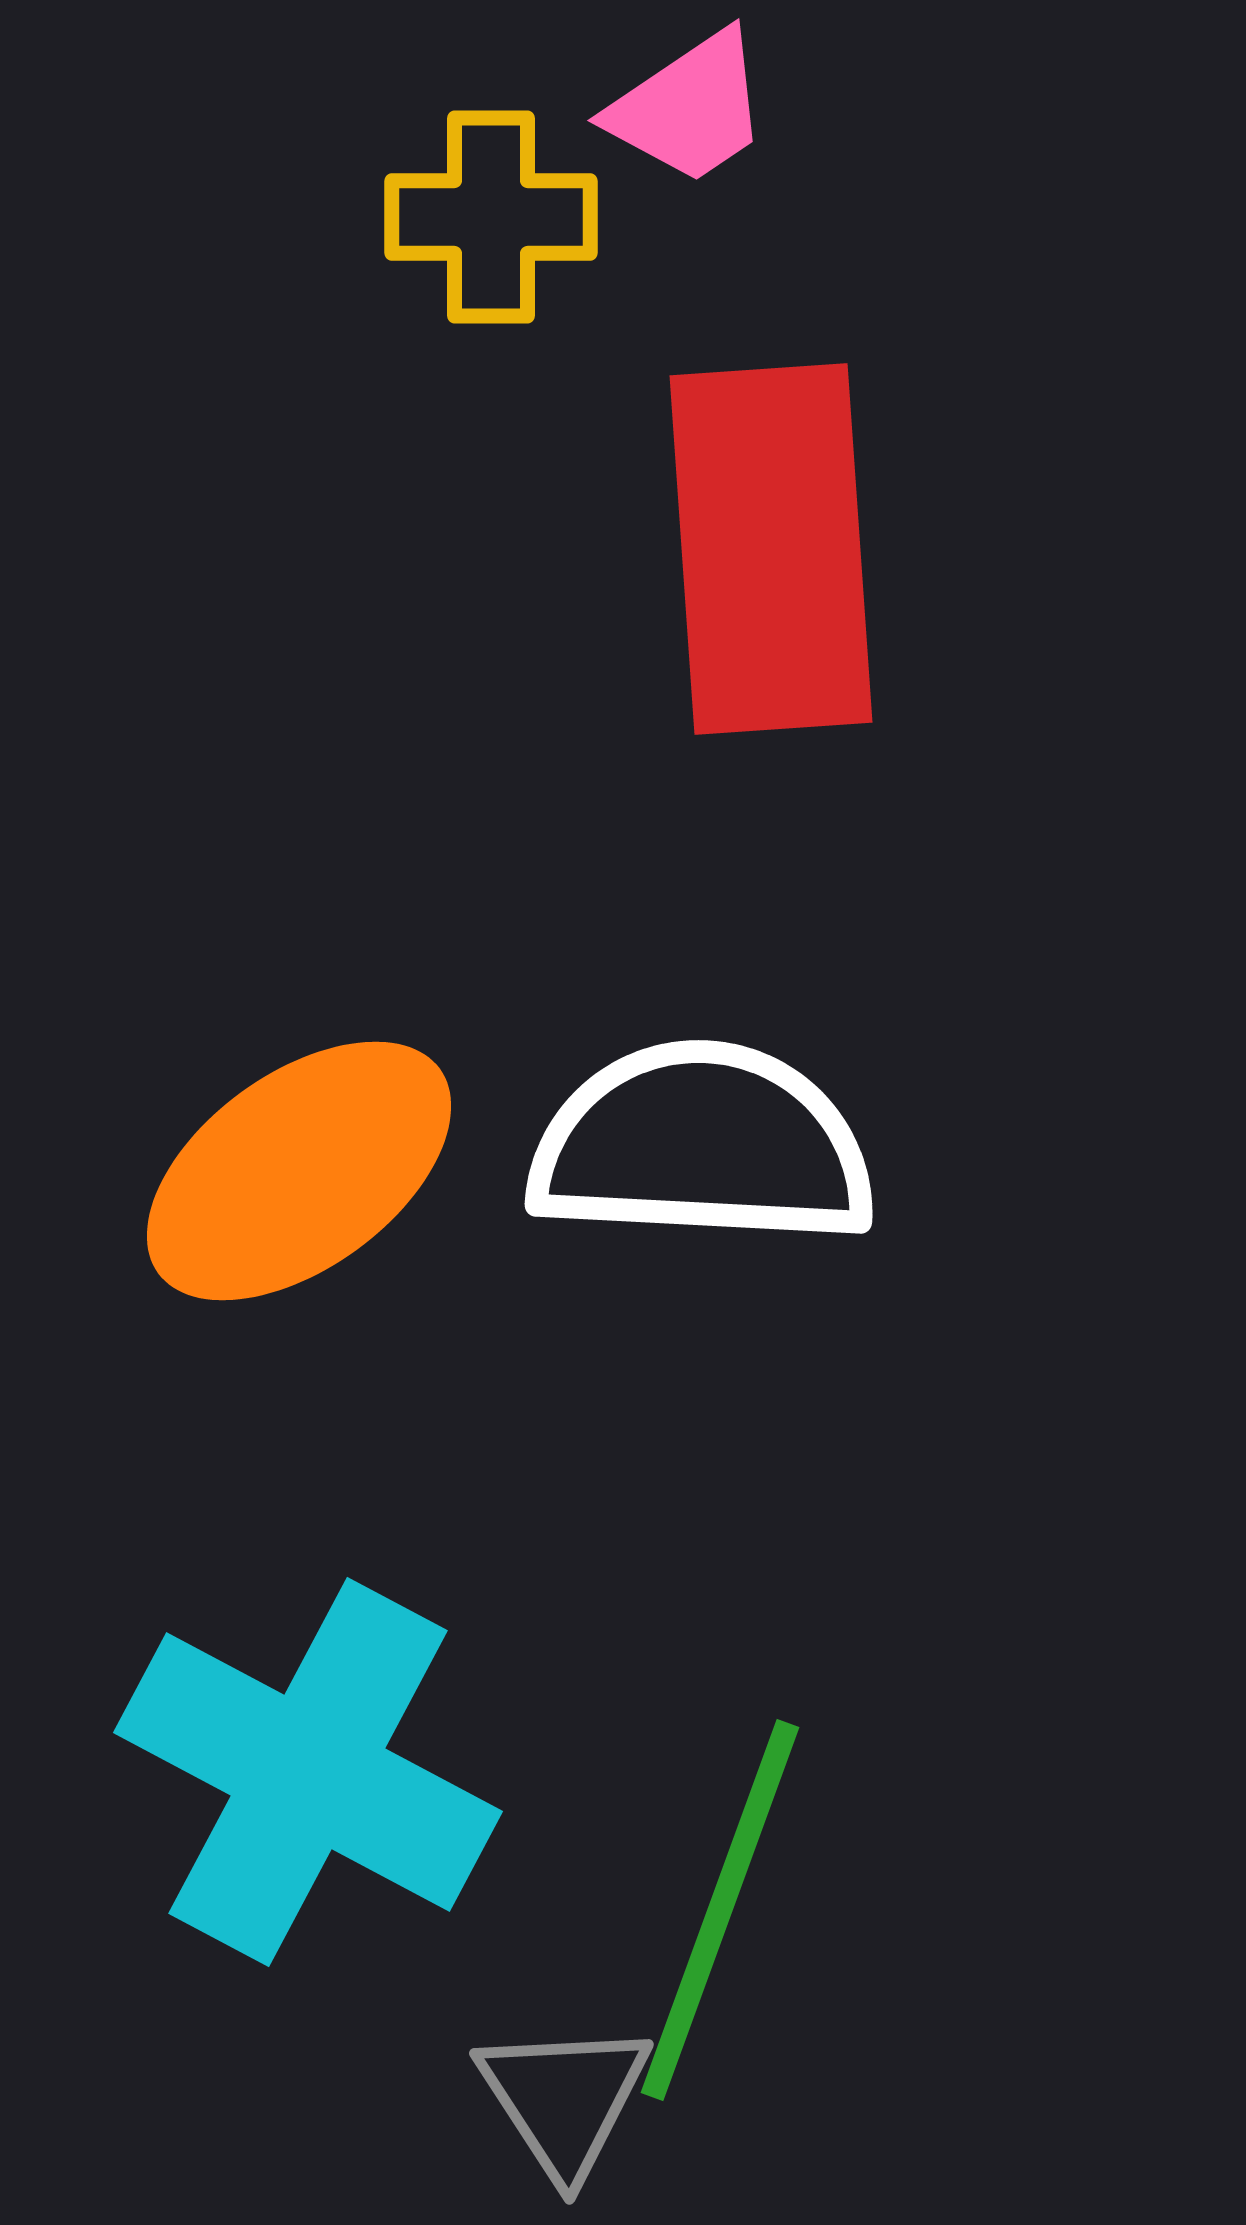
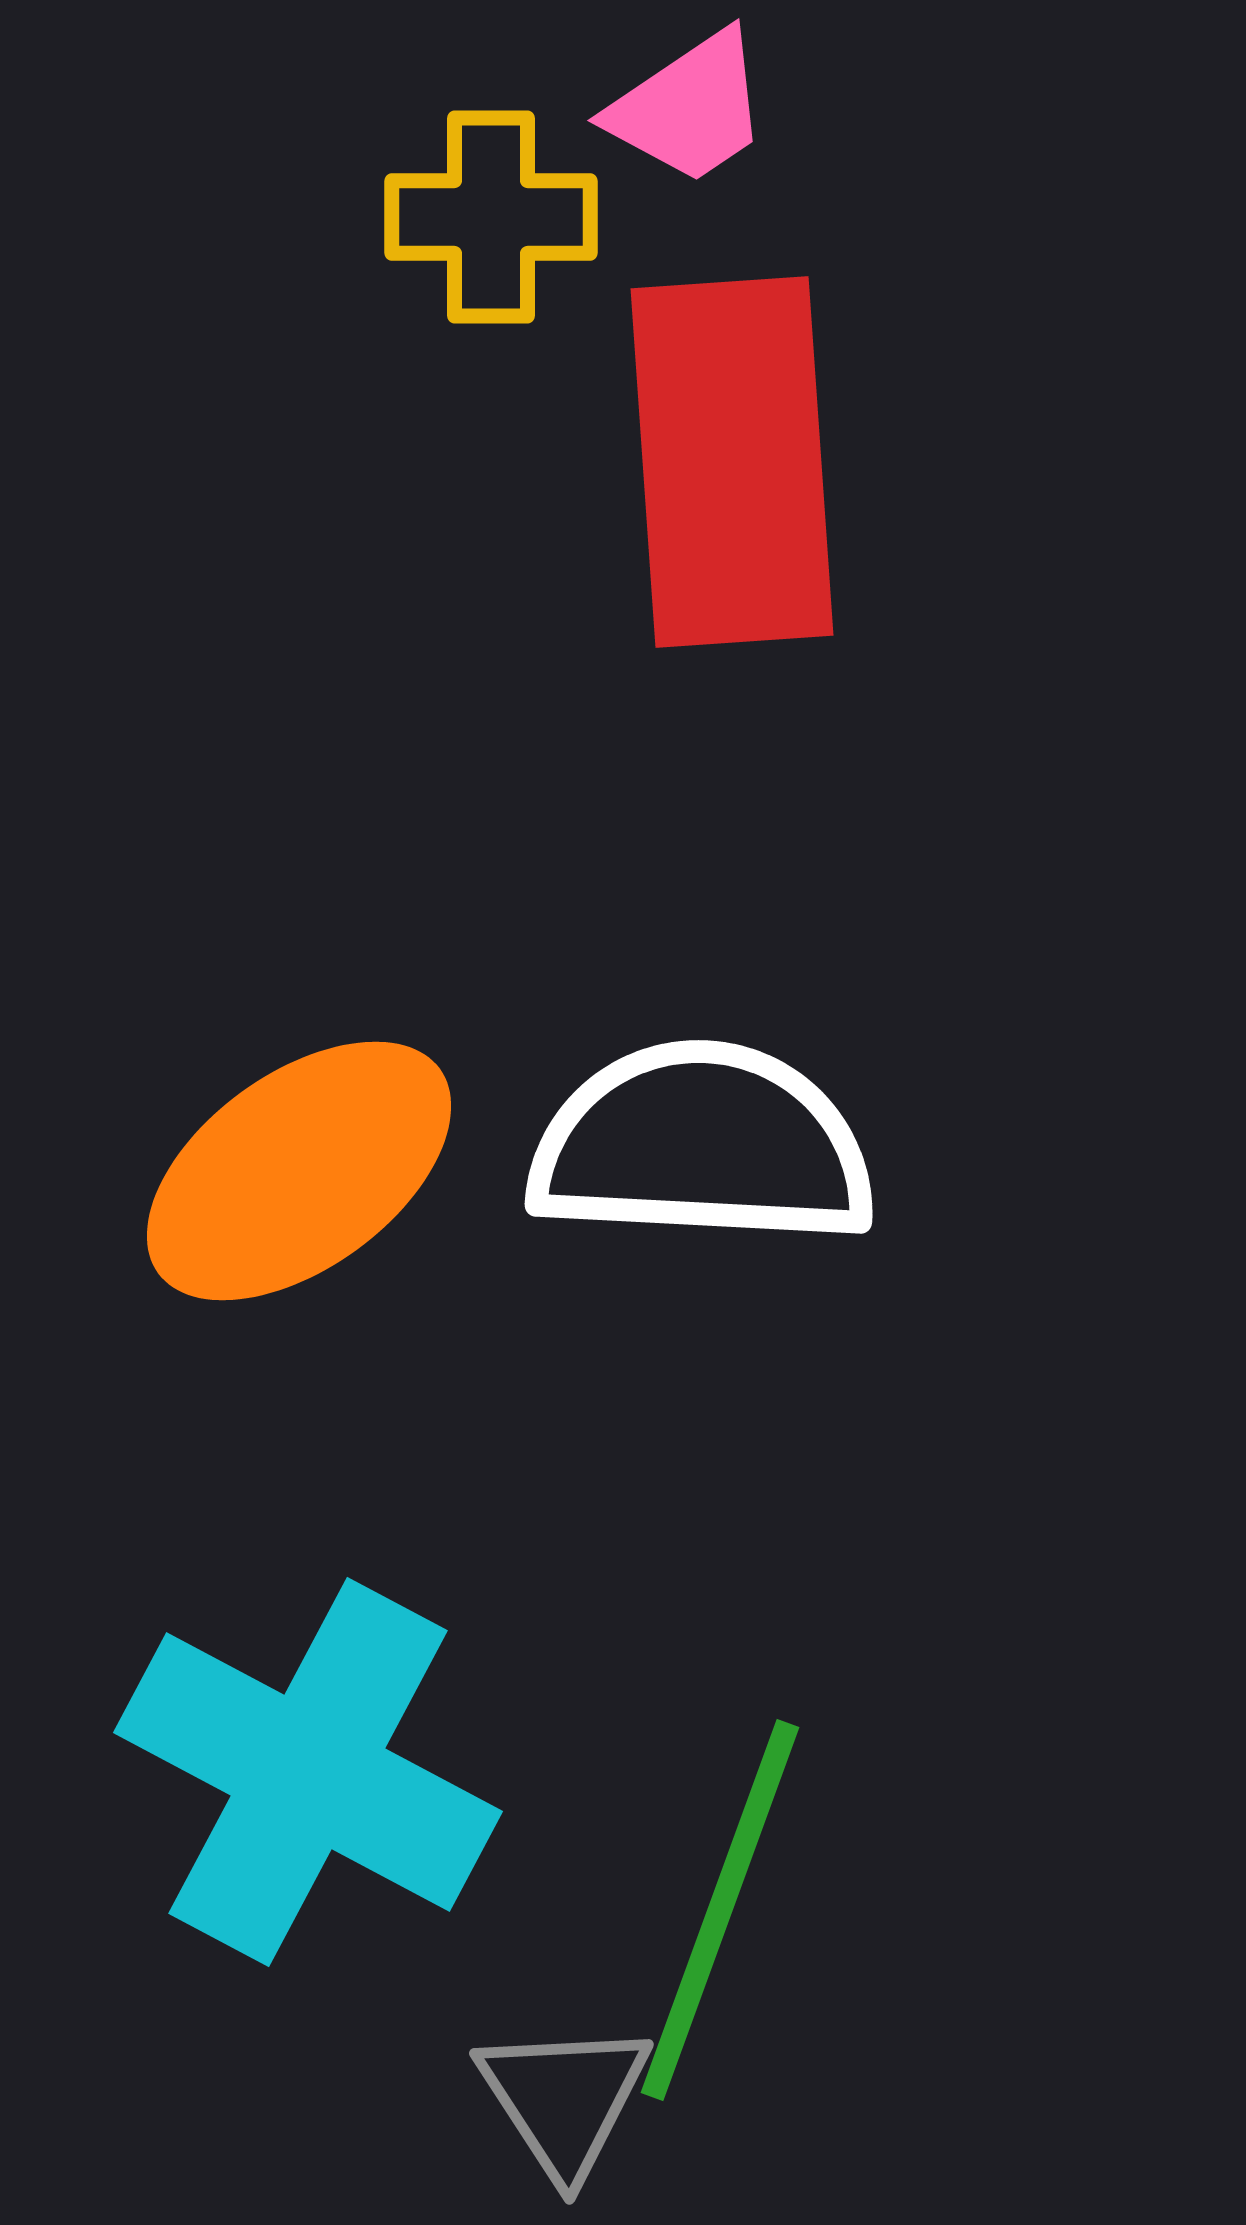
red rectangle: moved 39 px left, 87 px up
